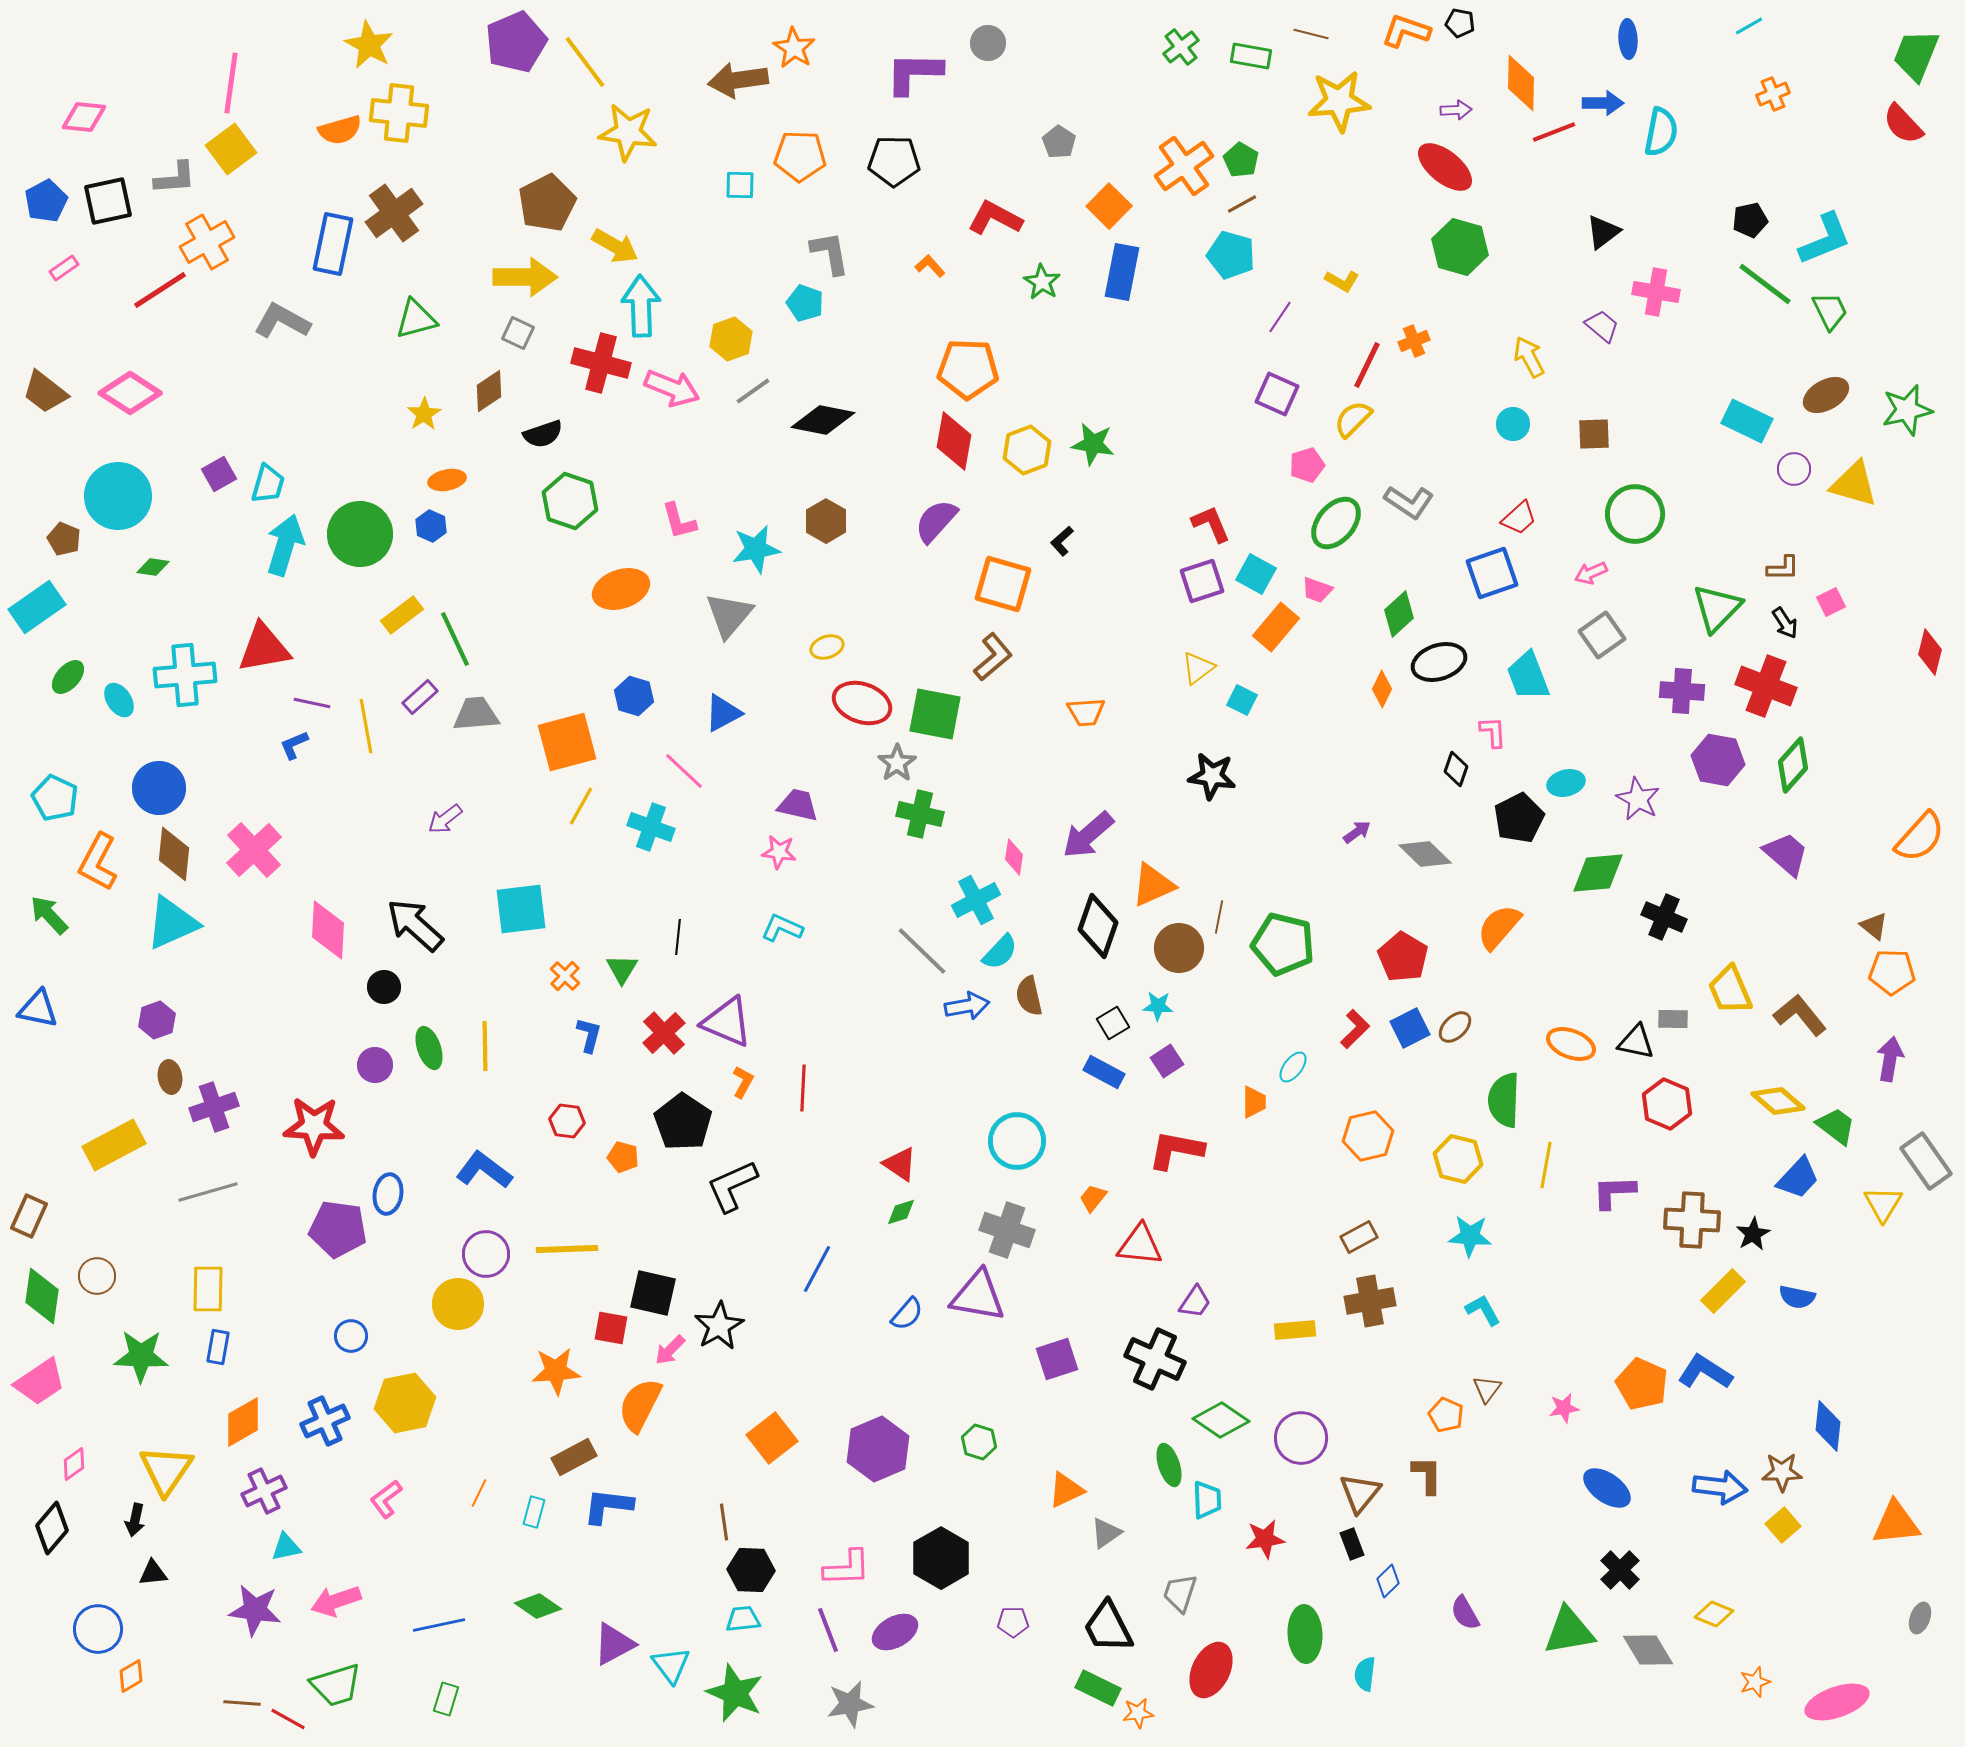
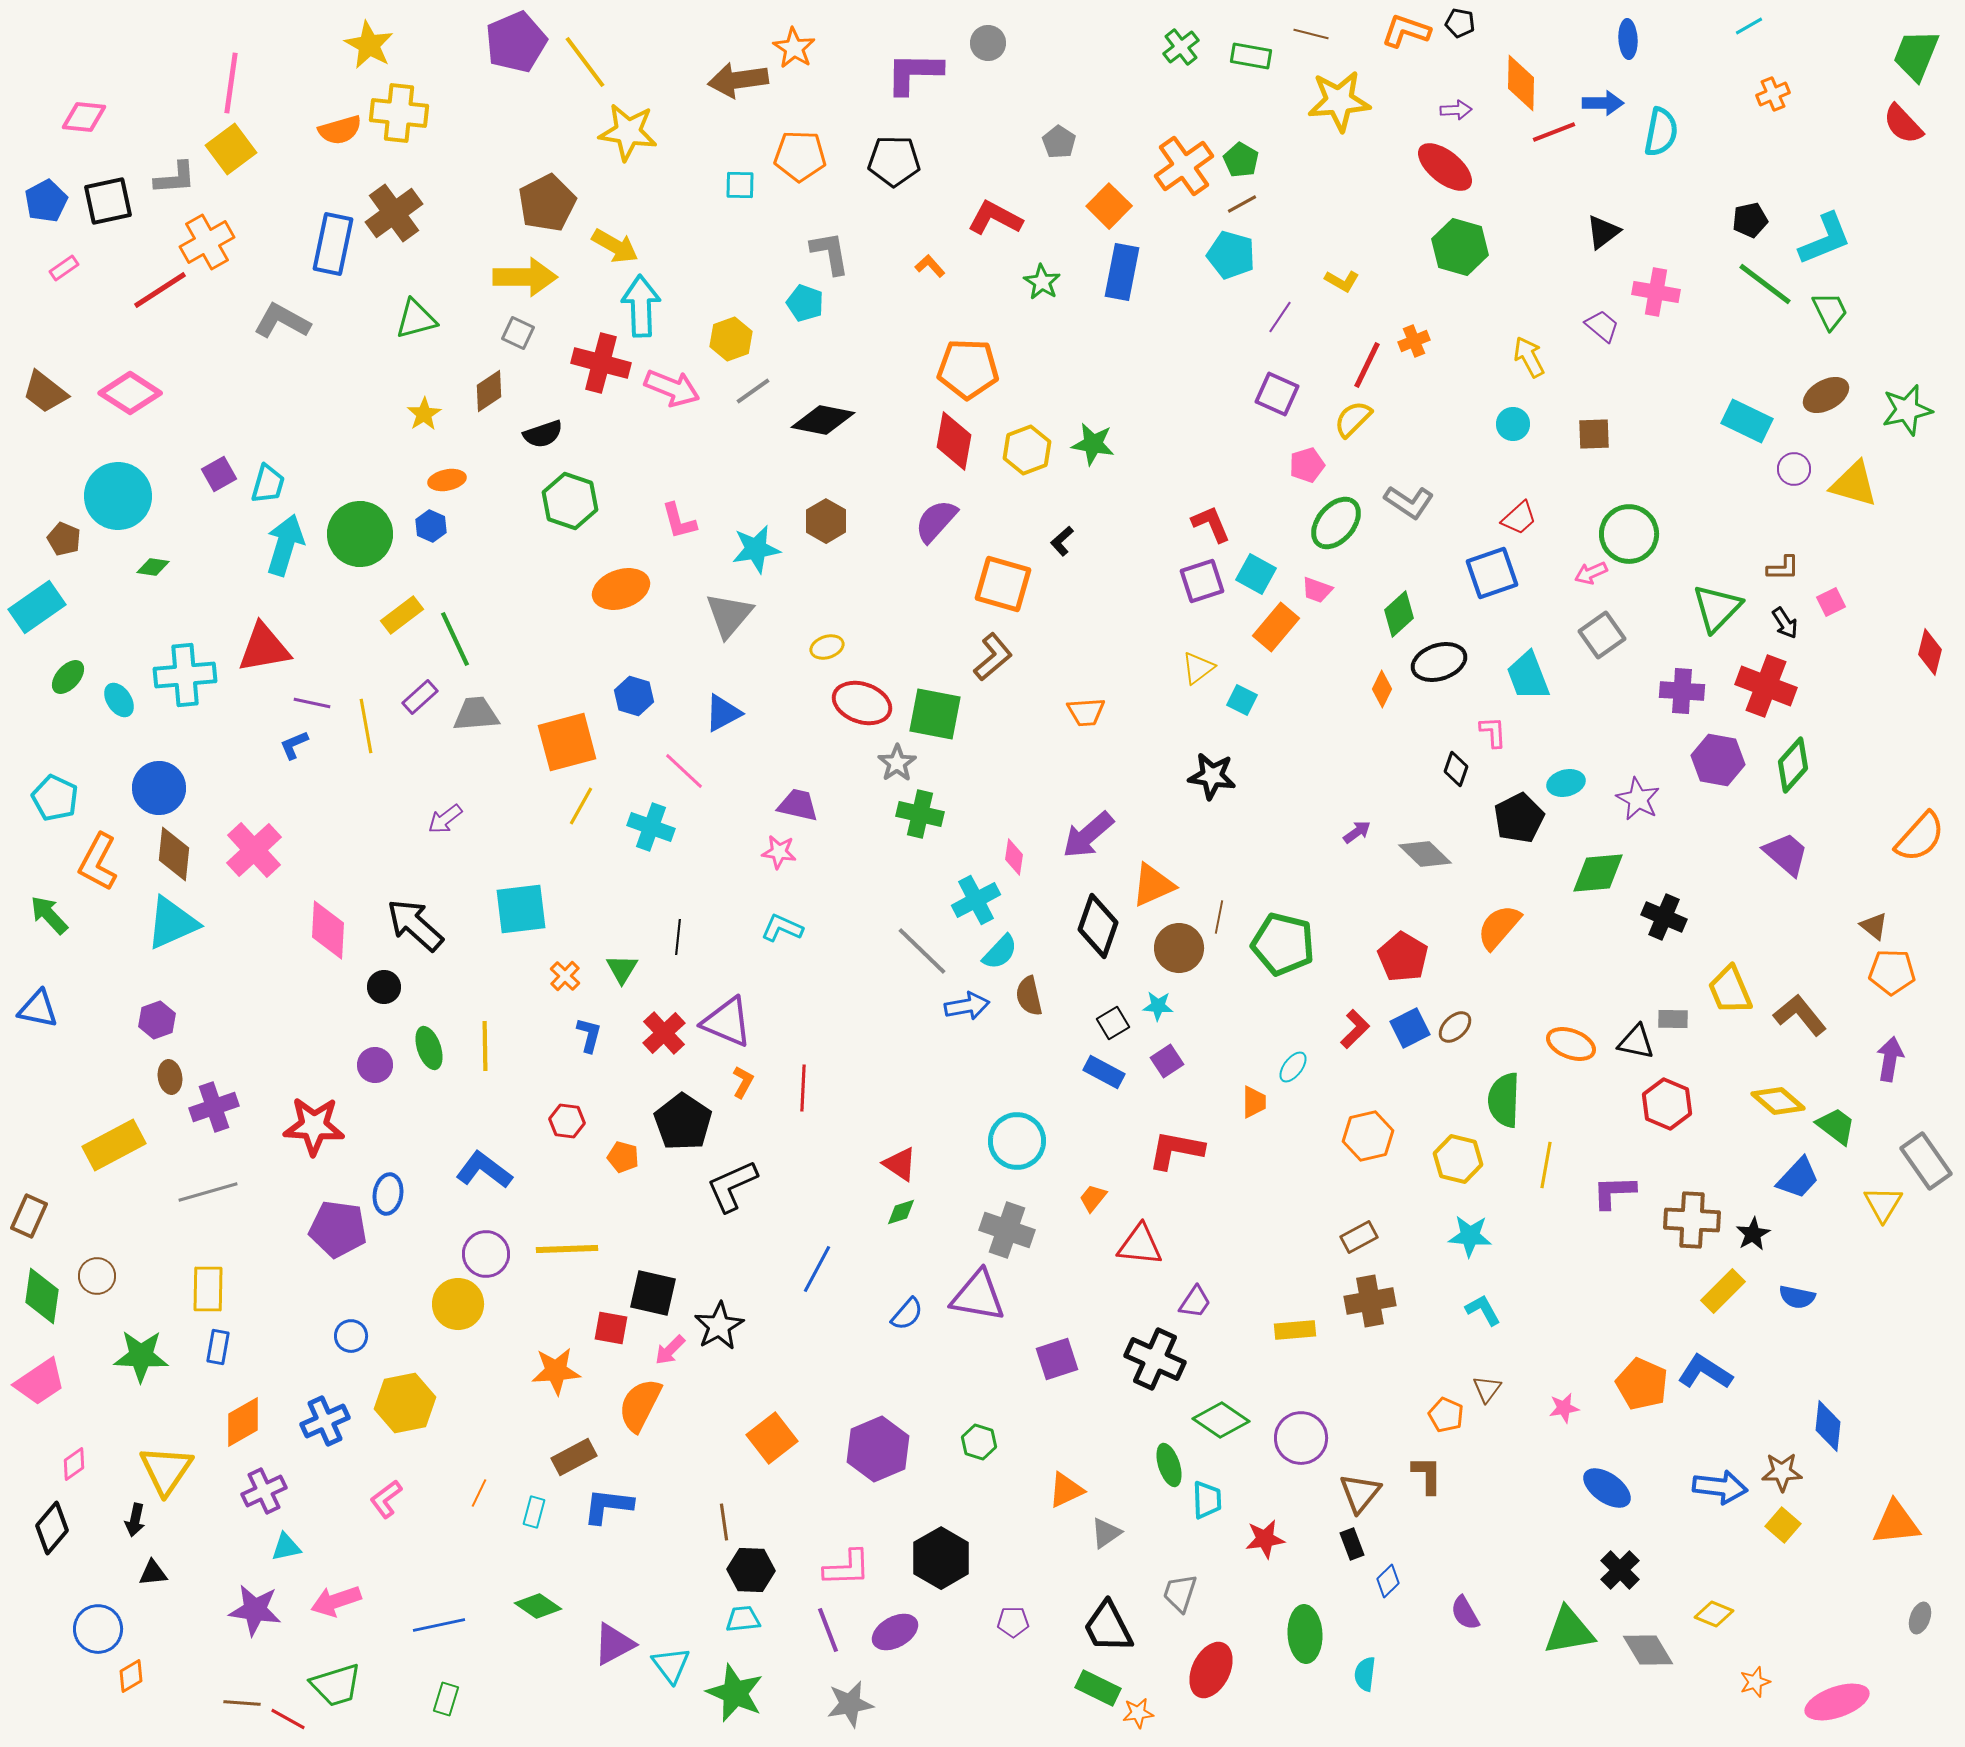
green circle at (1635, 514): moved 6 px left, 20 px down
yellow square at (1783, 1525): rotated 8 degrees counterclockwise
